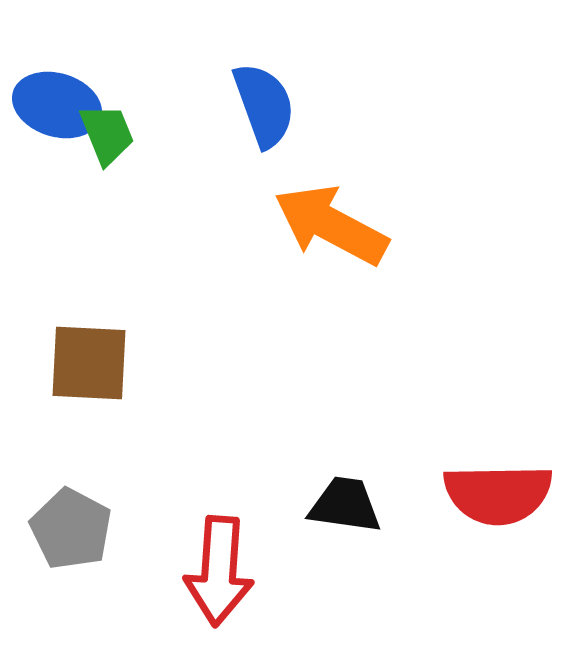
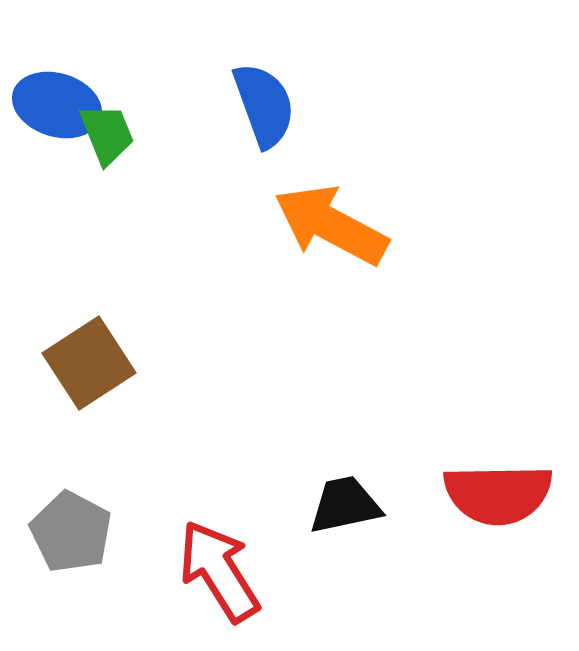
brown square: rotated 36 degrees counterclockwise
black trapezoid: rotated 20 degrees counterclockwise
gray pentagon: moved 3 px down
red arrow: rotated 144 degrees clockwise
